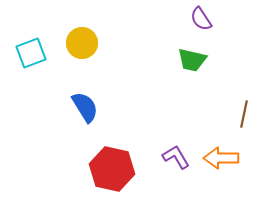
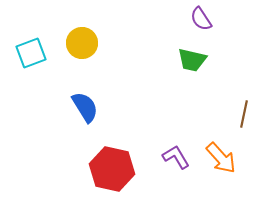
orange arrow: rotated 132 degrees counterclockwise
